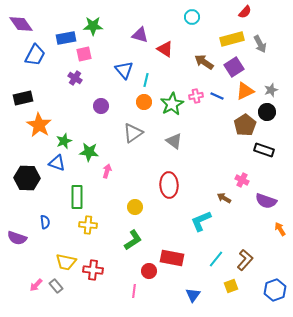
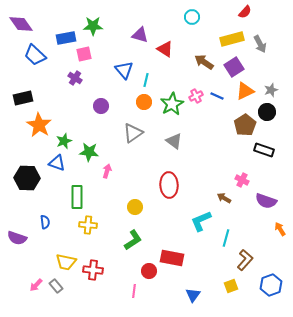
blue trapezoid at (35, 55): rotated 105 degrees clockwise
pink cross at (196, 96): rotated 16 degrees counterclockwise
cyan line at (216, 259): moved 10 px right, 21 px up; rotated 24 degrees counterclockwise
blue hexagon at (275, 290): moved 4 px left, 5 px up
